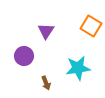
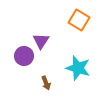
orange square: moved 12 px left, 6 px up
purple triangle: moved 5 px left, 10 px down
cyan star: rotated 25 degrees clockwise
